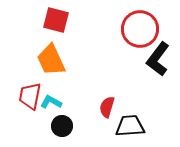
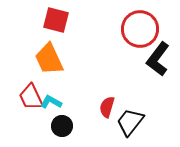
orange trapezoid: moved 2 px left, 1 px up
red trapezoid: moved 1 px right, 1 px down; rotated 36 degrees counterclockwise
black trapezoid: moved 4 px up; rotated 48 degrees counterclockwise
